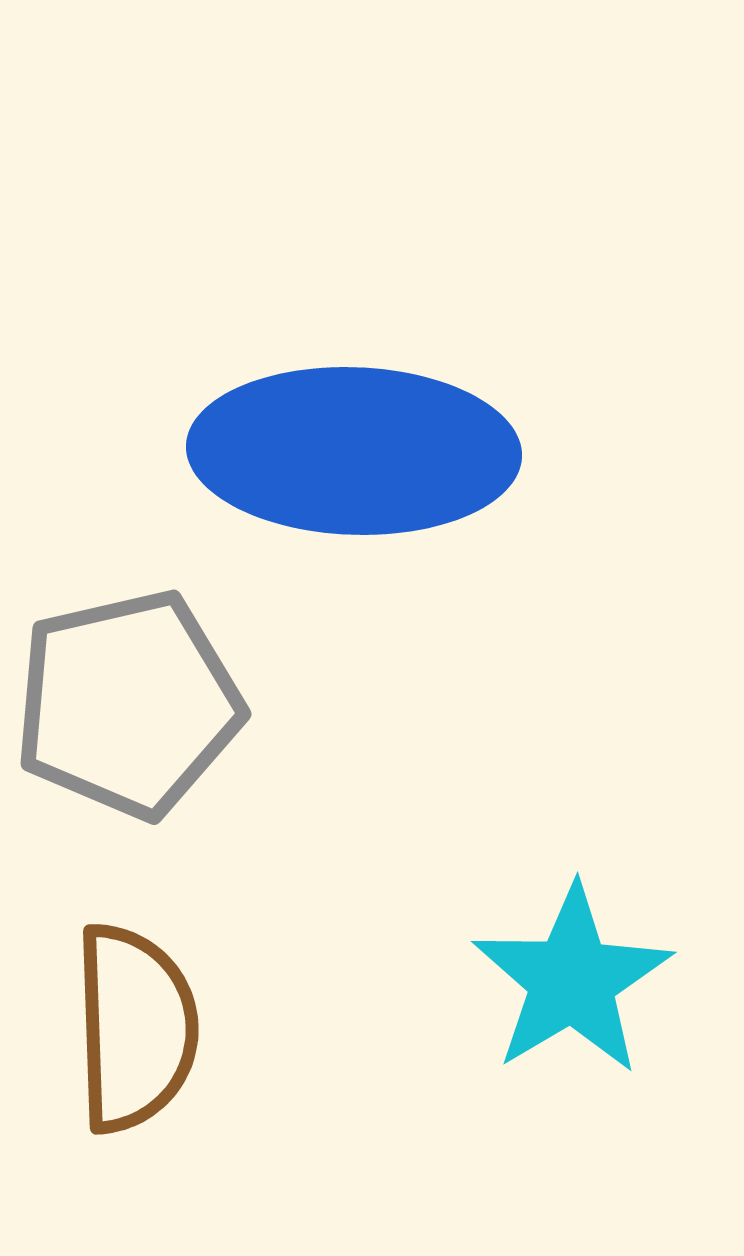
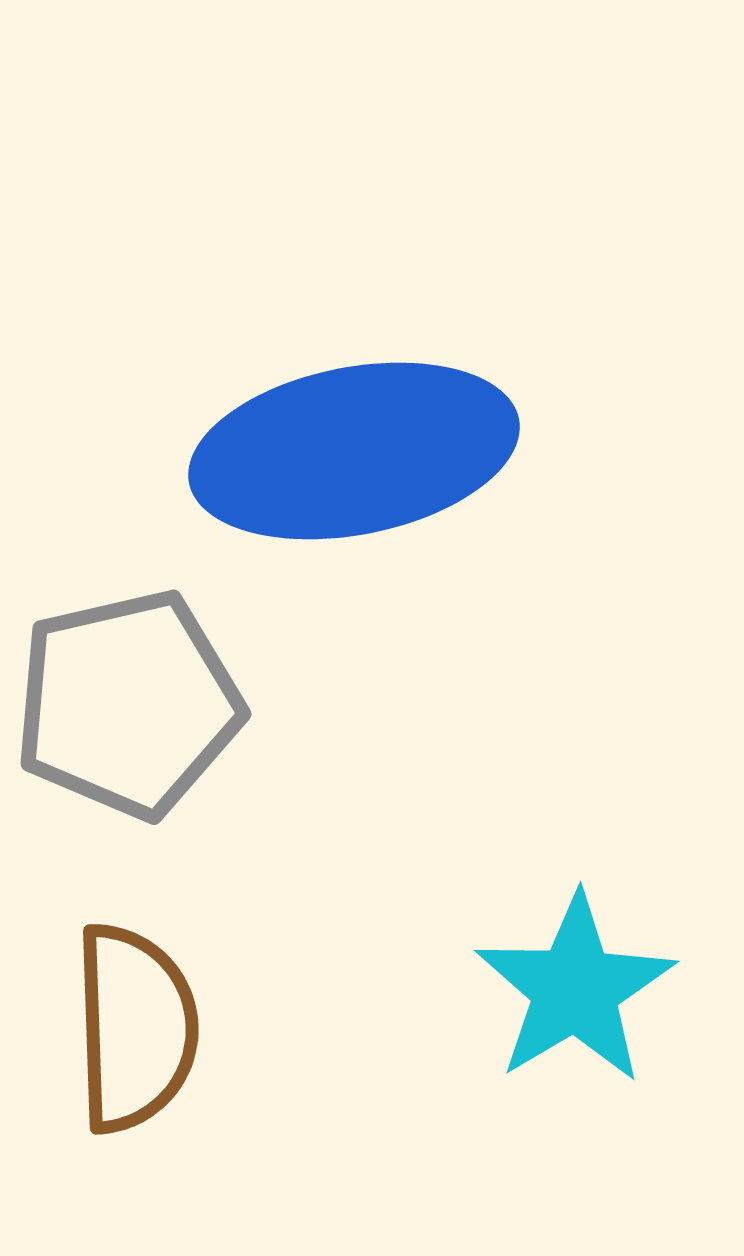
blue ellipse: rotated 13 degrees counterclockwise
cyan star: moved 3 px right, 9 px down
